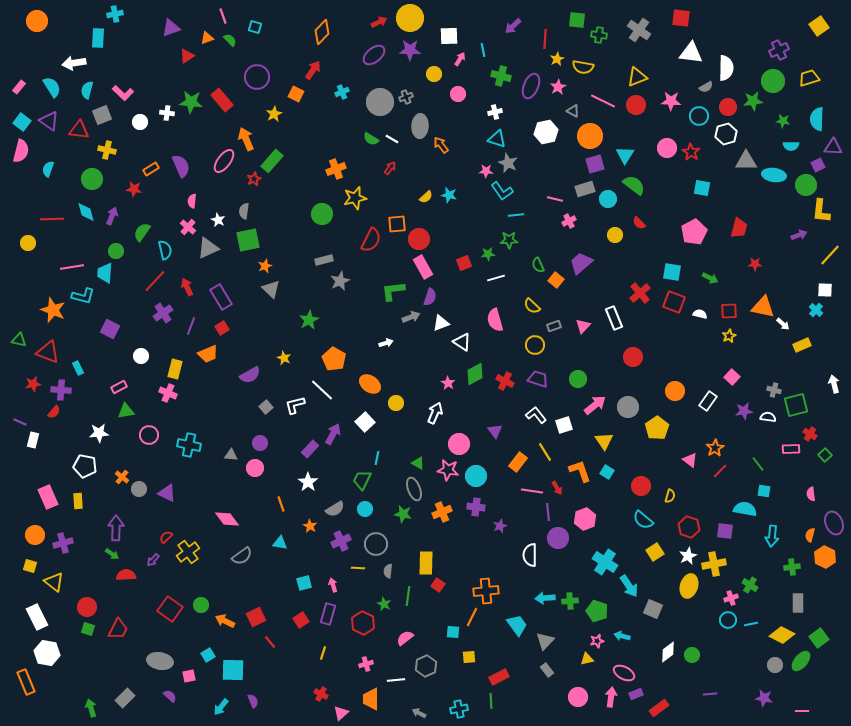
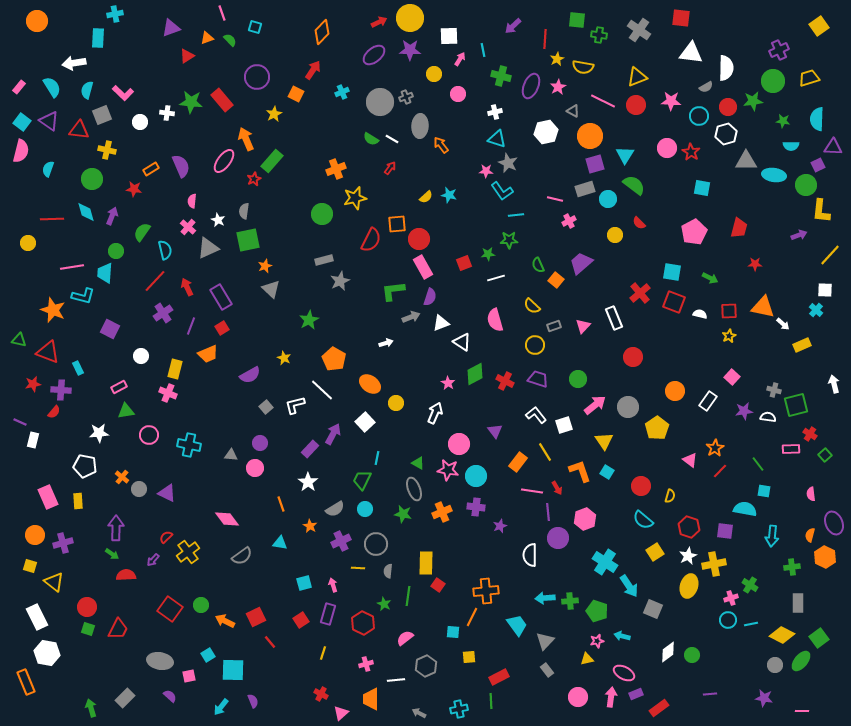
pink line at (223, 16): moved 1 px left, 3 px up
